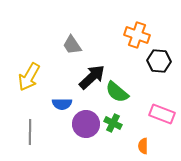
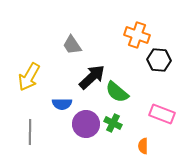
black hexagon: moved 1 px up
